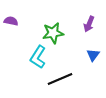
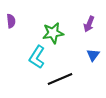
purple semicircle: rotated 72 degrees clockwise
cyan L-shape: moved 1 px left
